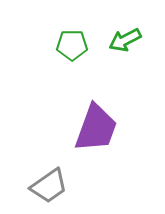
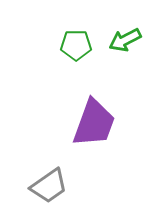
green pentagon: moved 4 px right
purple trapezoid: moved 2 px left, 5 px up
